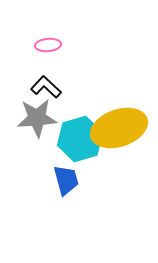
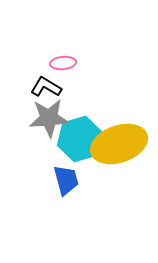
pink ellipse: moved 15 px right, 18 px down
black L-shape: rotated 12 degrees counterclockwise
gray star: moved 12 px right
yellow ellipse: moved 16 px down
